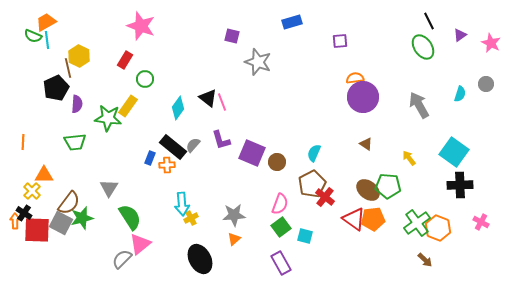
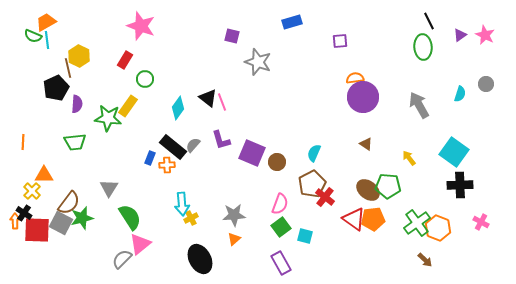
pink star at (491, 43): moved 6 px left, 8 px up
green ellipse at (423, 47): rotated 30 degrees clockwise
